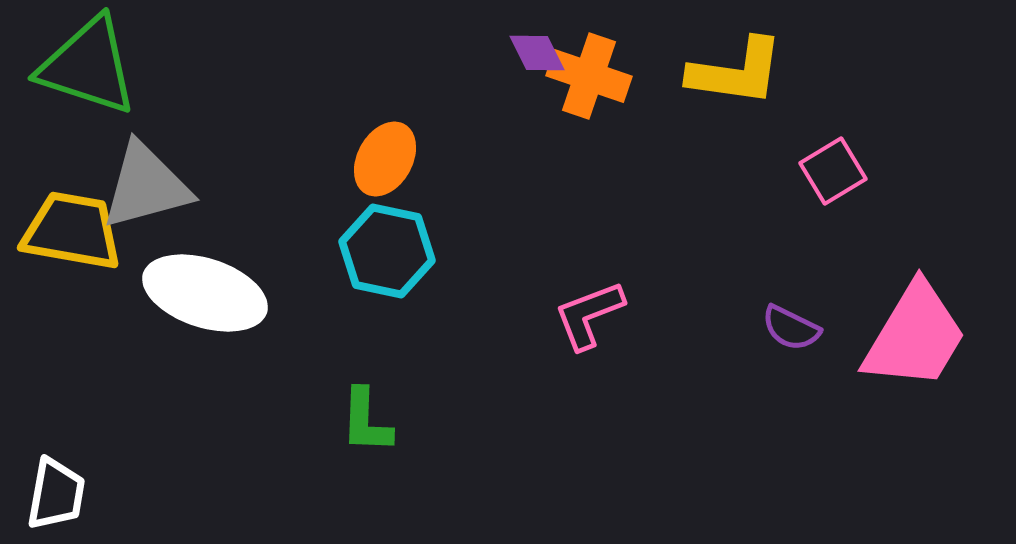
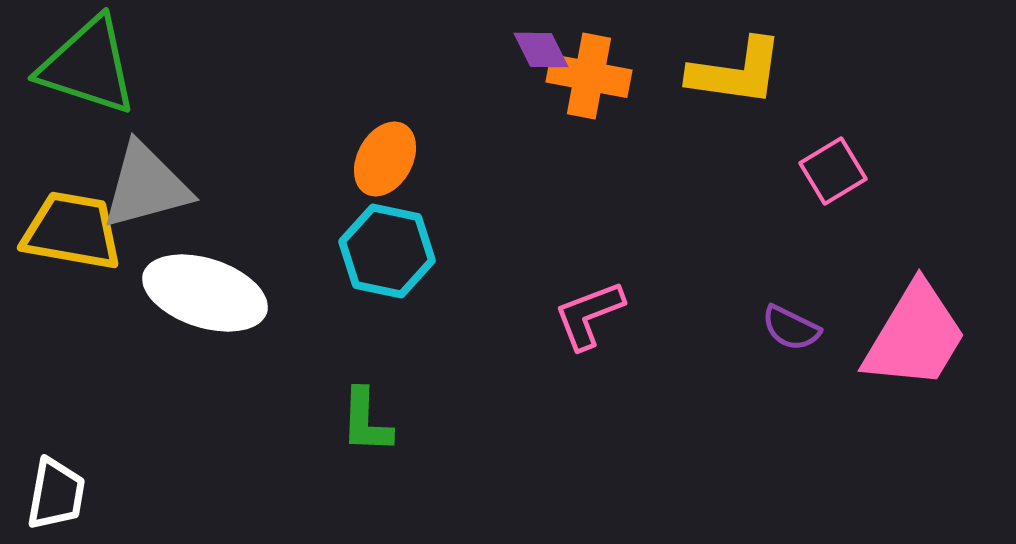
purple diamond: moved 4 px right, 3 px up
orange cross: rotated 8 degrees counterclockwise
